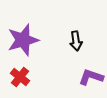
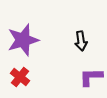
black arrow: moved 5 px right
purple L-shape: rotated 20 degrees counterclockwise
